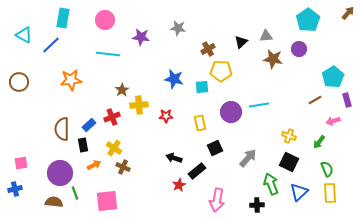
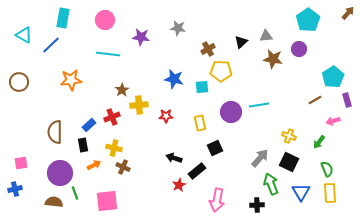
brown semicircle at (62, 129): moved 7 px left, 3 px down
yellow cross at (114, 148): rotated 21 degrees counterclockwise
gray arrow at (248, 158): moved 12 px right
blue triangle at (299, 192): moved 2 px right; rotated 18 degrees counterclockwise
